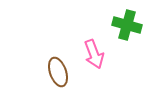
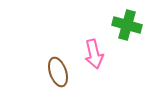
pink arrow: rotated 8 degrees clockwise
